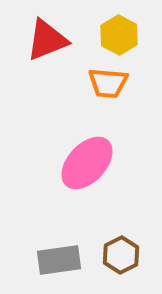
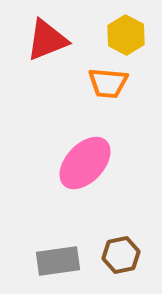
yellow hexagon: moved 7 px right
pink ellipse: moved 2 px left
brown hexagon: rotated 15 degrees clockwise
gray rectangle: moved 1 px left, 1 px down
